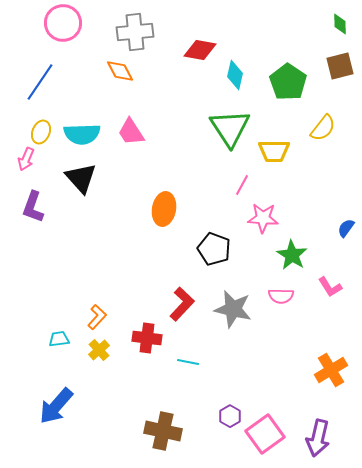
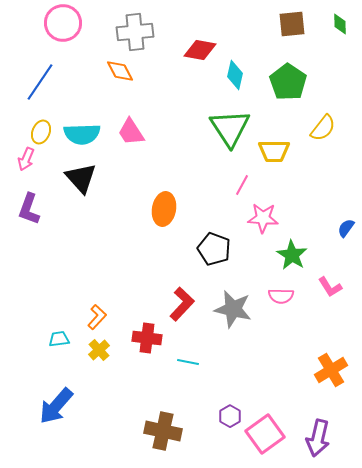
brown square: moved 48 px left, 42 px up; rotated 8 degrees clockwise
purple L-shape: moved 4 px left, 2 px down
